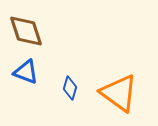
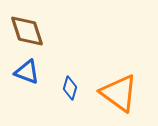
brown diamond: moved 1 px right
blue triangle: moved 1 px right
